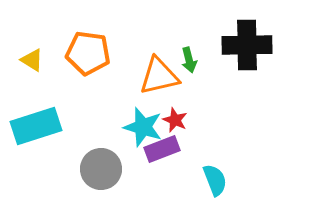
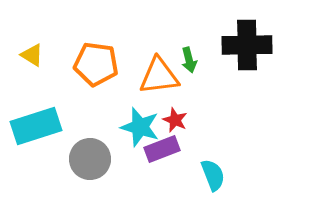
orange pentagon: moved 8 px right, 11 px down
yellow triangle: moved 5 px up
orange triangle: rotated 6 degrees clockwise
cyan star: moved 3 px left
gray circle: moved 11 px left, 10 px up
cyan semicircle: moved 2 px left, 5 px up
